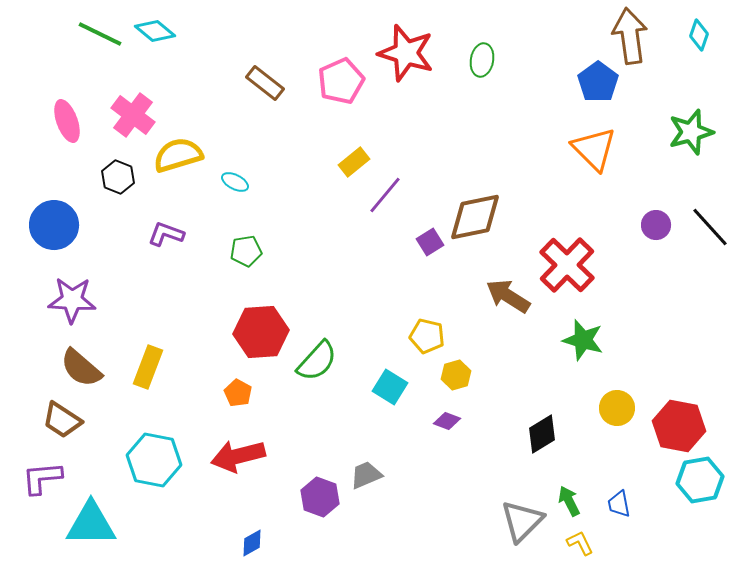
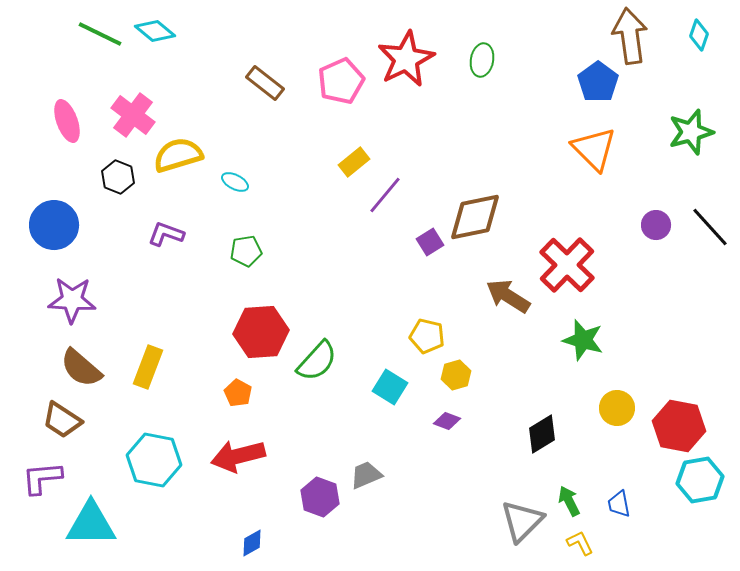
red star at (406, 53): moved 6 px down; rotated 28 degrees clockwise
